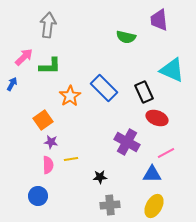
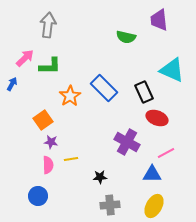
pink arrow: moved 1 px right, 1 px down
